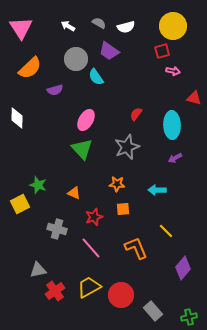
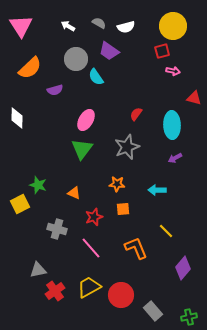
pink triangle: moved 2 px up
green triangle: rotated 20 degrees clockwise
